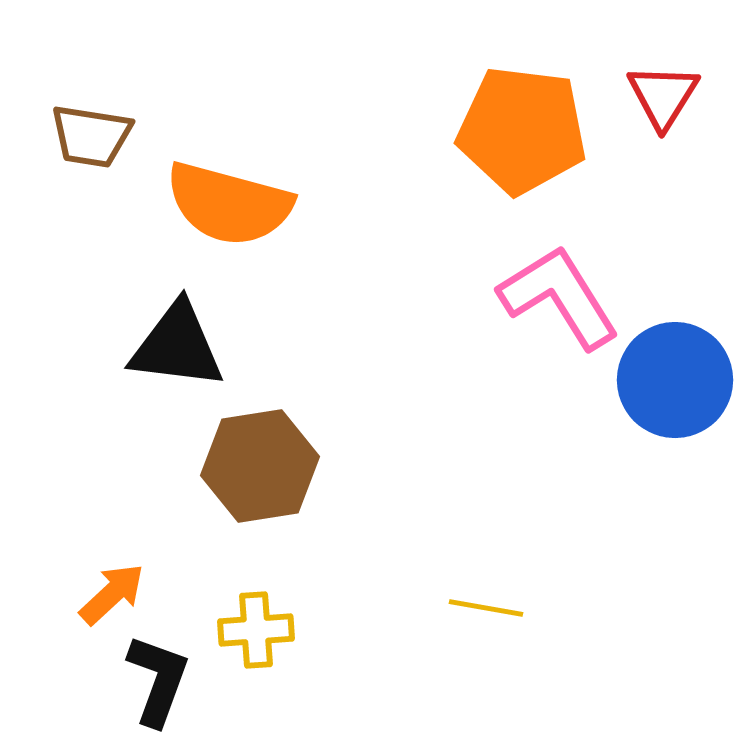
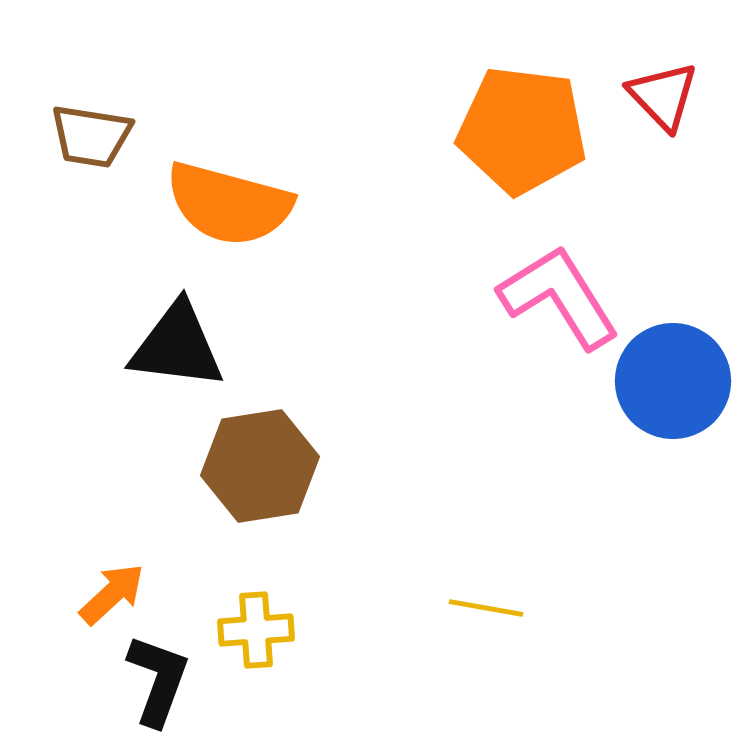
red triangle: rotated 16 degrees counterclockwise
blue circle: moved 2 px left, 1 px down
